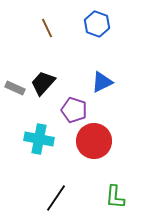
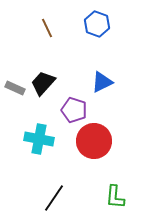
black line: moved 2 px left
